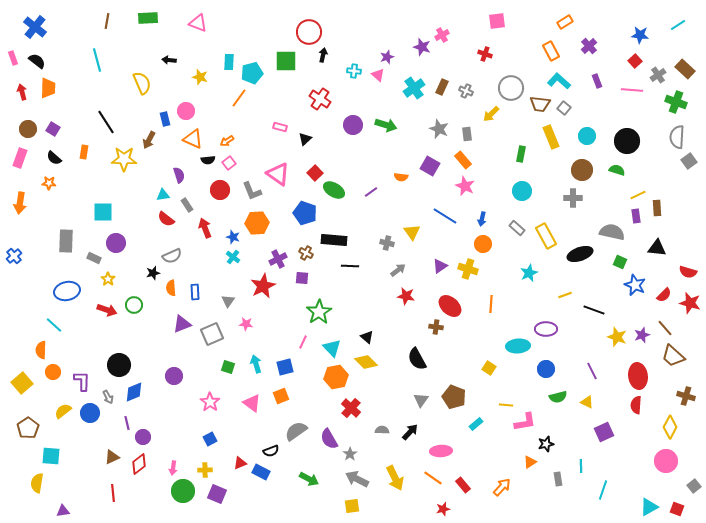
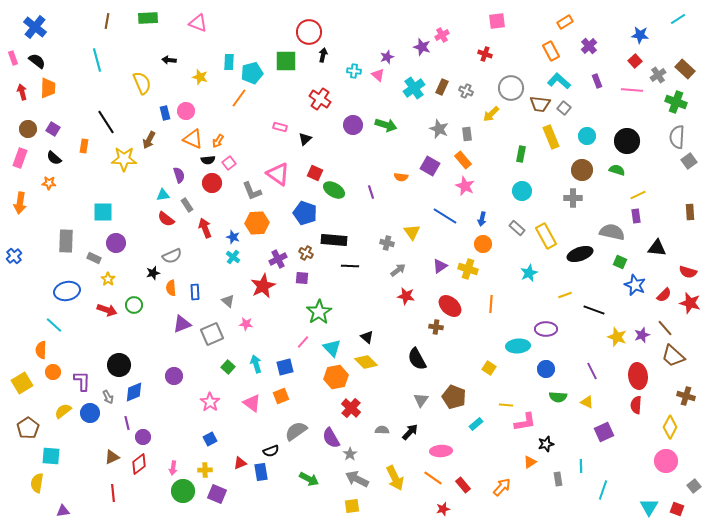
cyan line at (678, 25): moved 6 px up
blue rectangle at (165, 119): moved 6 px up
orange arrow at (227, 141): moved 9 px left; rotated 24 degrees counterclockwise
orange rectangle at (84, 152): moved 6 px up
red square at (315, 173): rotated 21 degrees counterclockwise
red circle at (220, 190): moved 8 px left, 7 px up
purple line at (371, 192): rotated 72 degrees counterclockwise
brown rectangle at (657, 208): moved 33 px right, 4 px down
gray triangle at (228, 301): rotated 24 degrees counterclockwise
pink line at (303, 342): rotated 16 degrees clockwise
green square at (228, 367): rotated 24 degrees clockwise
yellow square at (22, 383): rotated 10 degrees clockwise
green semicircle at (558, 397): rotated 18 degrees clockwise
purple semicircle at (329, 439): moved 2 px right, 1 px up
blue rectangle at (261, 472): rotated 54 degrees clockwise
cyan triangle at (649, 507): rotated 30 degrees counterclockwise
